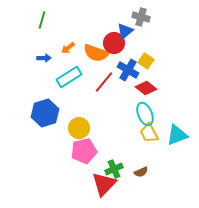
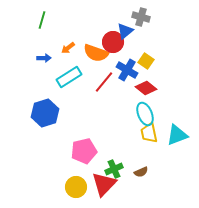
red circle: moved 1 px left, 1 px up
blue cross: moved 1 px left
yellow circle: moved 3 px left, 59 px down
yellow trapezoid: rotated 15 degrees clockwise
